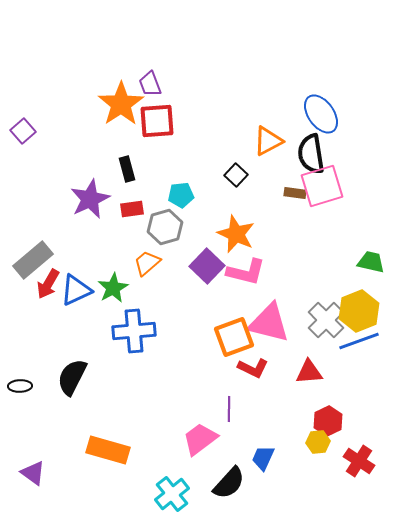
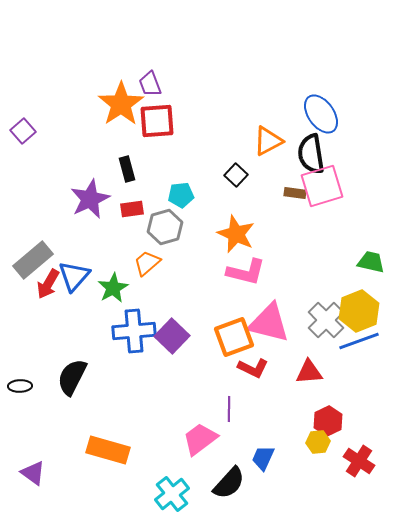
purple square at (207, 266): moved 35 px left, 70 px down
blue triangle at (76, 290): moved 2 px left, 14 px up; rotated 24 degrees counterclockwise
